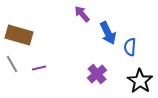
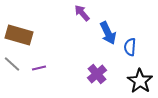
purple arrow: moved 1 px up
gray line: rotated 18 degrees counterclockwise
